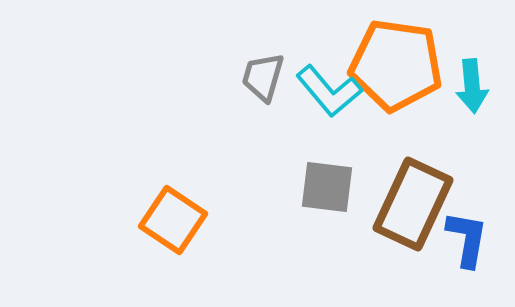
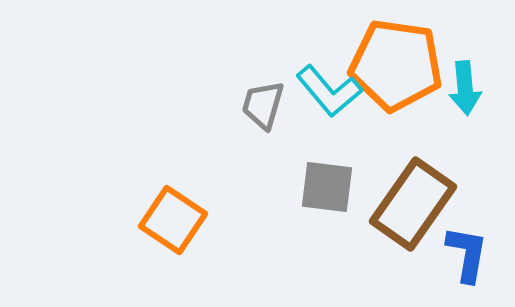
gray trapezoid: moved 28 px down
cyan arrow: moved 7 px left, 2 px down
brown rectangle: rotated 10 degrees clockwise
blue L-shape: moved 15 px down
